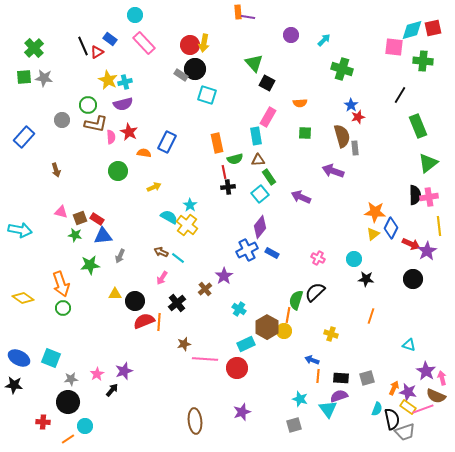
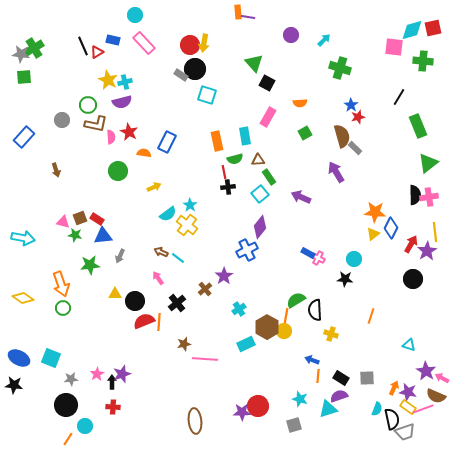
blue rectangle at (110, 39): moved 3 px right, 1 px down; rotated 24 degrees counterclockwise
green cross at (34, 48): rotated 12 degrees clockwise
green cross at (342, 69): moved 2 px left, 1 px up
gray star at (44, 78): moved 23 px left, 24 px up
black line at (400, 95): moved 1 px left, 2 px down
purple semicircle at (123, 104): moved 1 px left, 2 px up
green square at (305, 133): rotated 32 degrees counterclockwise
cyan rectangle at (256, 136): moved 11 px left
orange rectangle at (217, 143): moved 2 px up
gray rectangle at (355, 148): rotated 40 degrees counterclockwise
purple arrow at (333, 171): moved 3 px right, 1 px down; rotated 40 degrees clockwise
pink triangle at (61, 212): moved 2 px right, 10 px down
cyan semicircle at (169, 217): moved 1 px left, 3 px up; rotated 114 degrees clockwise
yellow line at (439, 226): moved 4 px left, 6 px down
cyan arrow at (20, 230): moved 3 px right, 8 px down
red arrow at (411, 244): rotated 84 degrees counterclockwise
blue rectangle at (272, 253): moved 36 px right
pink arrow at (162, 278): moved 4 px left; rotated 112 degrees clockwise
black star at (366, 279): moved 21 px left
black semicircle at (315, 292): moved 18 px down; rotated 50 degrees counterclockwise
green semicircle at (296, 300): rotated 42 degrees clockwise
cyan cross at (239, 309): rotated 24 degrees clockwise
orange line at (288, 315): moved 2 px left, 1 px down
red circle at (237, 368): moved 21 px right, 38 px down
purple star at (124, 371): moved 2 px left, 3 px down
black rectangle at (341, 378): rotated 28 degrees clockwise
gray square at (367, 378): rotated 14 degrees clockwise
pink arrow at (442, 378): rotated 48 degrees counterclockwise
black arrow at (112, 390): moved 8 px up; rotated 40 degrees counterclockwise
black circle at (68, 402): moved 2 px left, 3 px down
cyan triangle at (328, 409): rotated 48 degrees clockwise
purple star at (242, 412): rotated 18 degrees clockwise
red cross at (43, 422): moved 70 px right, 15 px up
orange line at (68, 439): rotated 24 degrees counterclockwise
